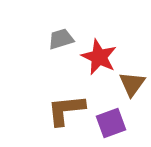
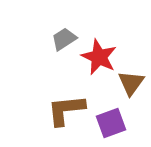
gray trapezoid: moved 3 px right; rotated 16 degrees counterclockwise
brown triangle: moved 1 px left, 1 px up
